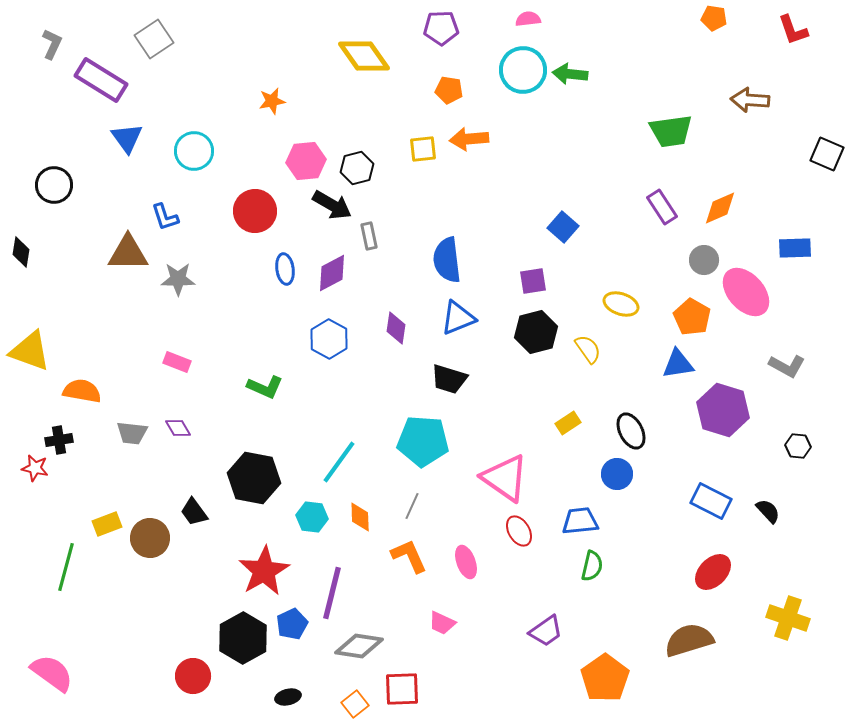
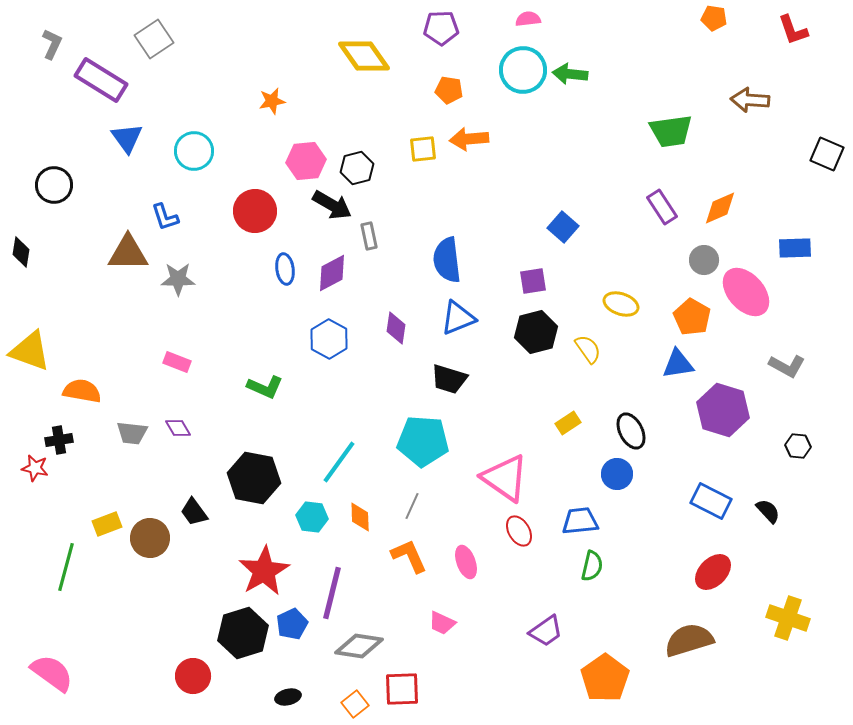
black hexagon at (243, 638): moved 5 px up; rotated 12 degrees clockwise
